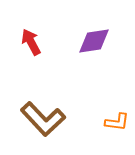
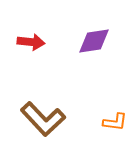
red arrow: rotated 124 degrees clockwise
orange L-shape: moved 2 px left
